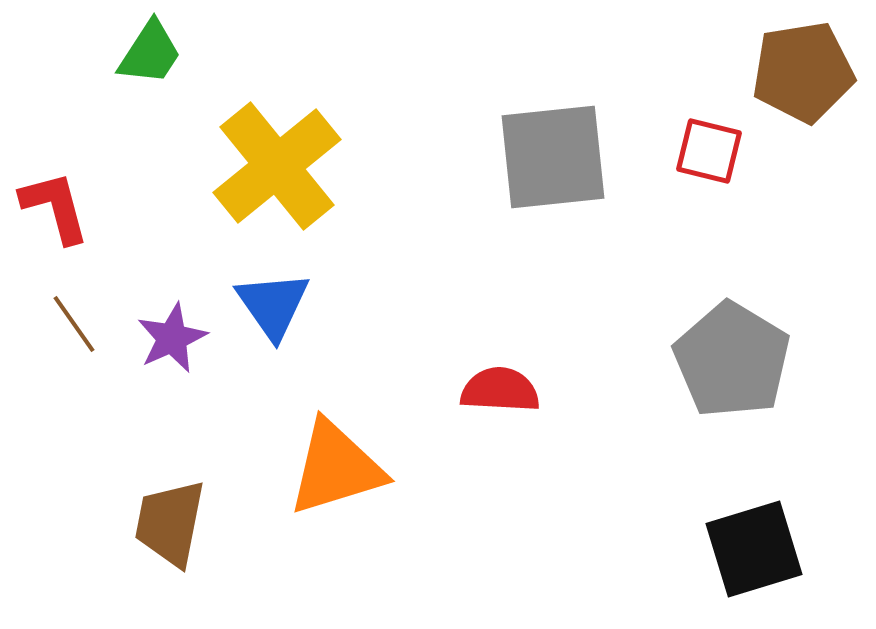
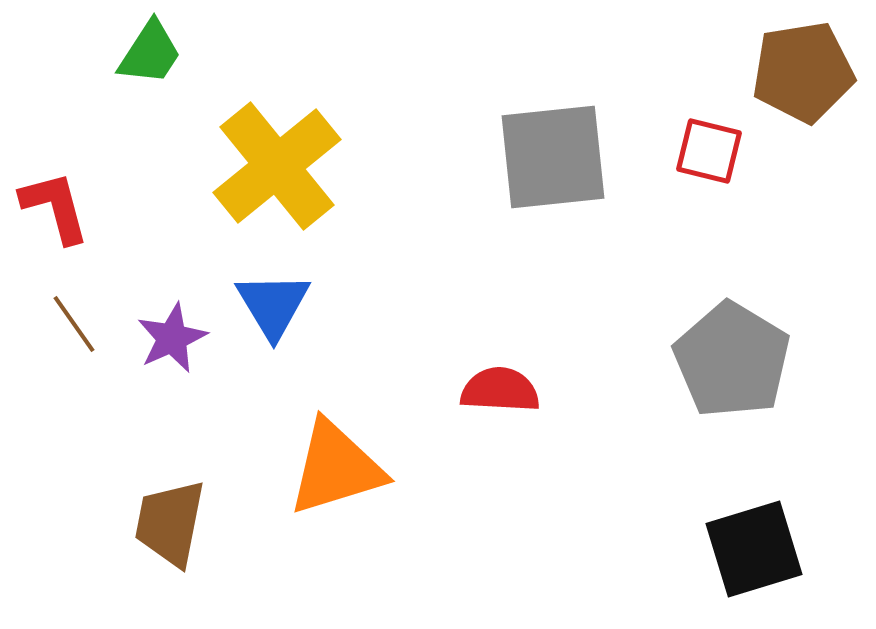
blue triangle: rotated 4 degrees clockwise
